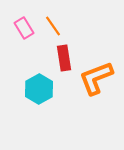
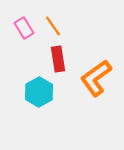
red rectangle: moved 6 px left, 1 px down
orange L-shape: rotated 15 degrees counterclockwise
cyan hexagon: moved 3 px down
